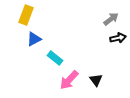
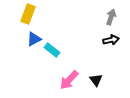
yellow rectangle: moved 2 px right, 1 px up
gray arrow: moved 2 px up; rotated 35 degrees counterclockwise
black arrow: moved 7 px left, 2 px down
cyan rectangle: moved 3 px left, 8 px up
